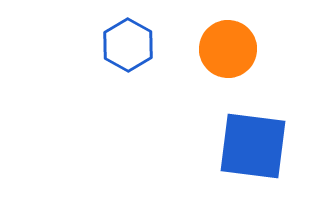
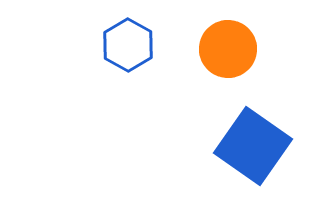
blue square: rotated 28 degrees clockwise
